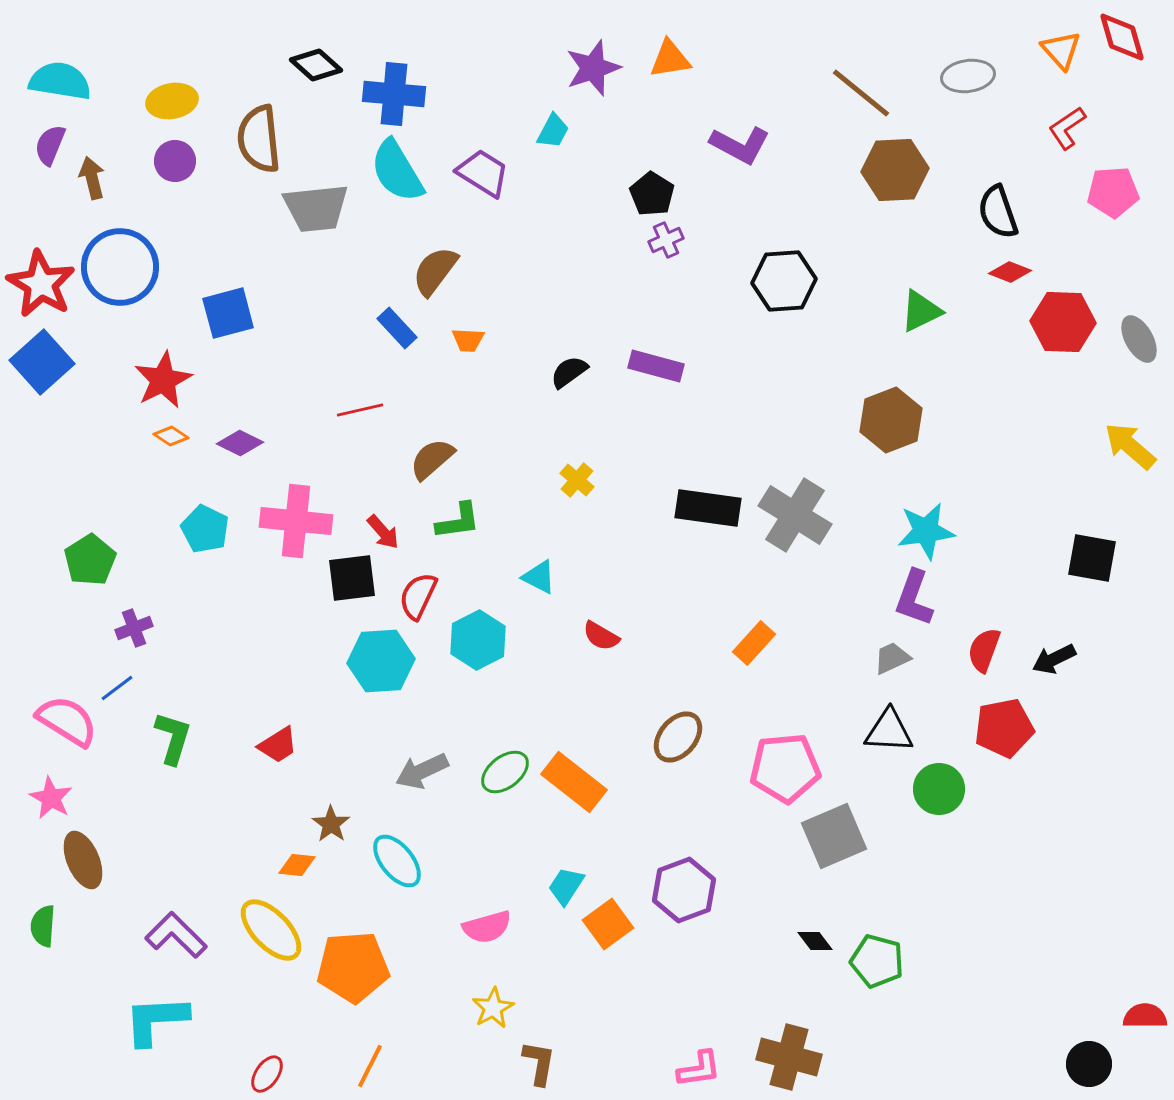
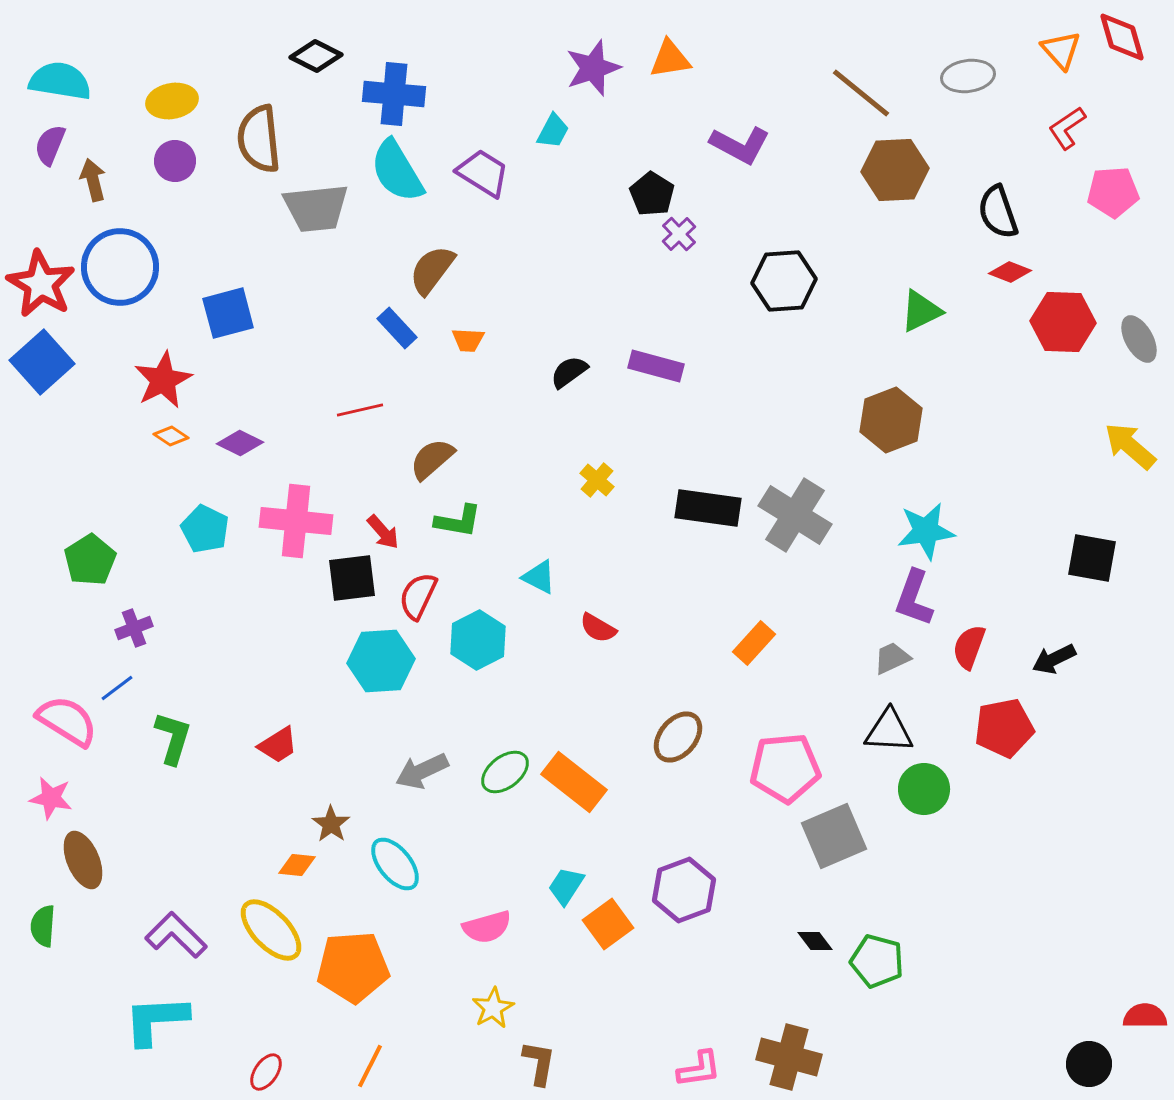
black diamond at (316, 65): moved 9 px up; rotated 15 degrees counterclockwise
brown arrow at (92, 178): moved 1 px right, 2 px down
purple cross at (666, 240): moved 13 px right, 6 px up; rotated 20 degrees counterclockwise
brown semicircle at (435, 271): moved 3 px left, 1 px up
yellow cross at (577, 480): moved 20 px right
green L-shape at (458, 521): rotated 18 degrees clockwise
red semicircle at (601, 636): moved 3 px left, 8 px up
red semicircle at (984, 650): moved 15 px left, 3 px up
green circle at (939, 789): moved 15 px left
pink star at (51, 798): rotated 18 degrees counterclockwise
cyan ellipse at (397, 861): moved 2 px left, 3 px down
red ellipse at (267, 1074): moved 1 px left, 2 px up
